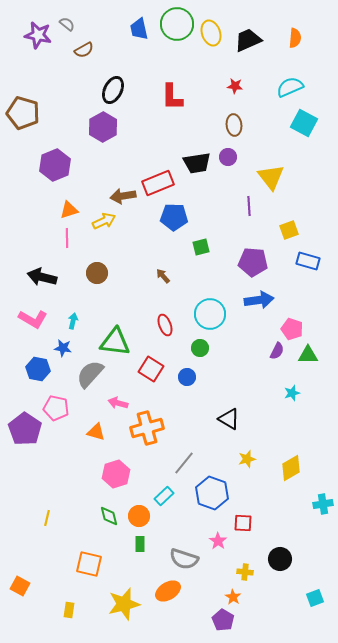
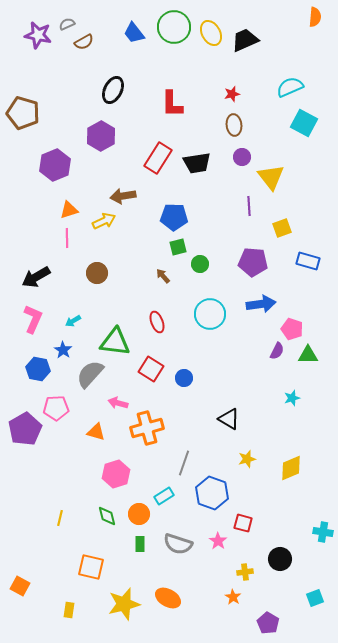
gray semicircle at (67, 24): rotated 63 degrees counterclockwise
green circle at (177, 24): moved 3 px left, 3 px down
blue trapezoid at (139, 29): moved 5 px left, 4 px down; rotated 25 degrees counterclockwise
yellow ellipse at (211, 33): rotated 10 degrees counterclockwise
orange semicircle at (295, 38): moved 20 px right, 21 px up
black trapezoid at (248, 40): moved 3 px left
brown semicircle at (84, 50): moved 8 px up
red star at (235, 86): moved 3 px left, 8 px down; rotated 21 degrees counterclockwise
red L-shape at (172, 97): moved 7 px down
purple hexagon at (103, 127): moved 2 px left, 9 px down
purple circle at (228, 157): moved 14 px right
red rectangle at (158, 183): moved 25 px up; rotated 36 degrees counterclockwise
yellow square at (289, 230): moved 7 px left, 2 px up
green square at (201, 247): moved 23 px left
black arrow at (42, 277): moved 6 px left; rotated 44 degrees counterclockwise
blue arrow at (259, 300): moved 2 px right, 4 px down
pink L-shape at (33, 319): rotated 96 degrees counterclockwise
cyan arrow at (73, 321): rotated 133 degrees counterclockwise
red ellipse at (165, 325): moved 8 px left, 3 px up
blue star at (63, 348): moved 2 px down; rotated 24 degrees clockwise
green circle at (200, 348): moved 84 px up
blue circle at (187, 377): moved 3 px left, 1 px down
cyan star at (292, 393): moved 5 px down
pink pentagon at (56, 408): rotated 15 degrees counterclockwise
purple pentagon at (25, 429): rotated 8 degrees clockwise
gray line at (184, 463): rotated 20 degrees counterclockwise
yellow diamond at (291, 468): rotated 8 degrees clockwise
cyan rectangle at (164, 496): rotated 12 degrees clockwise
cyan cross at (323, 504): moved 28 px down; rotated 18 degrees clockwise
green diamond at (109, 516): moved 2 px left
orange circle at (139, 516): moved 2 px up
yellow line at (47, 518): moved 13 px right
red square at (243, 523): rotated 12 degrees clockwise
gray semicircle at (184, 559): moved 6 px left, 15 px up
orange square at (89, 564): moved 2 px right, 3 px down
yellow cross at (245, 572): rotated 14 degrees counterclockwise
orange ellipse at (168, 591): moved 7 px down; rotated 60 degrees clockwise
purple pentagon at (223, 620): moved 45 px right, 3 px down
